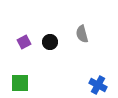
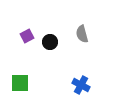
purple square: moved 3 px right, 6 px up
blue cross: moved 17 px left
